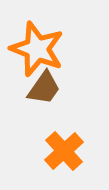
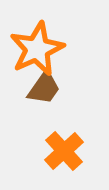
orange star: rotated 26 degrees clockwise
